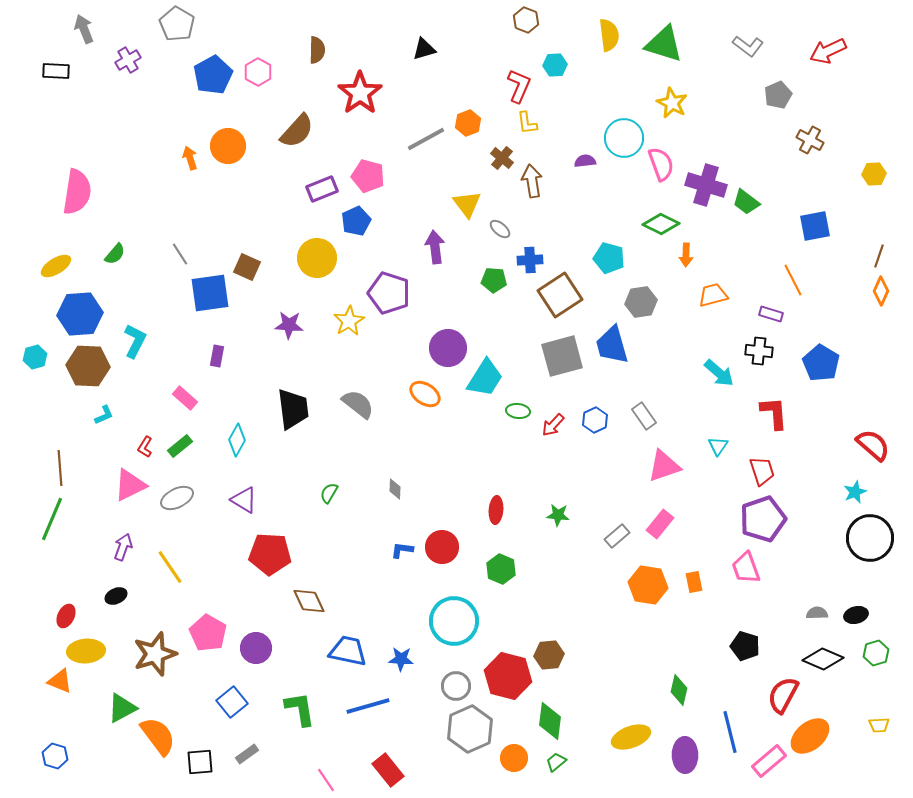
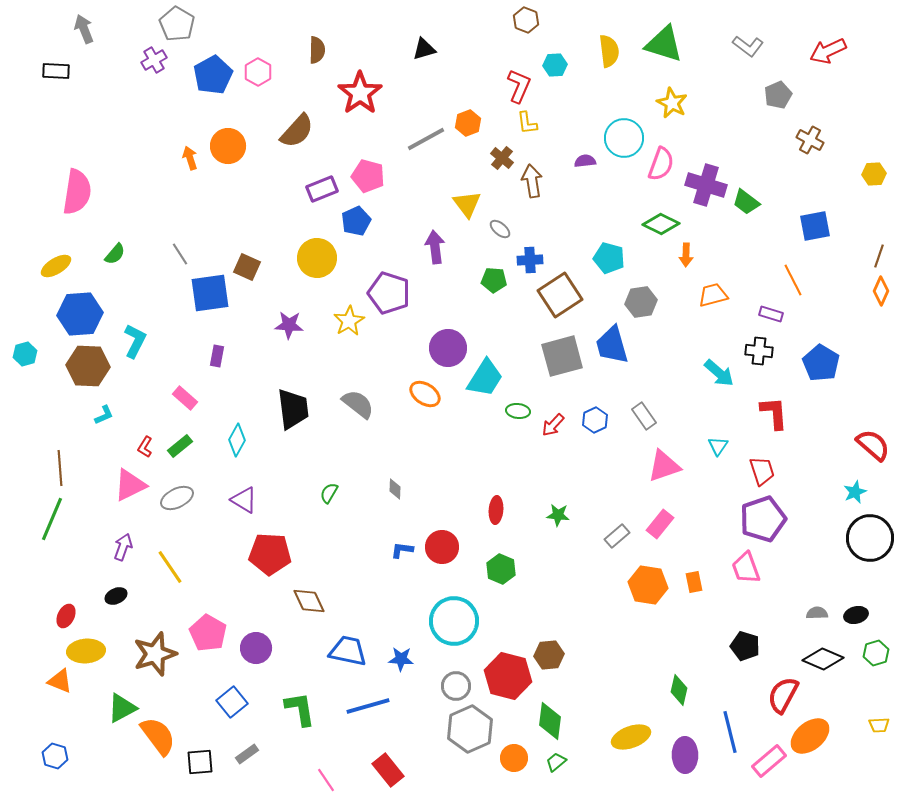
yellow semicircle at (609, 35): moved 16 px down
purple cross at (128, 60): moved 26 px right
pink semicircle at (661, 164): rotated 40 degrees clockwise
cyan hexagon at (35, 357): moved 10 px left, 3 px up
